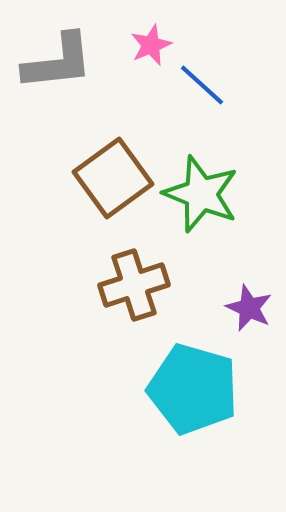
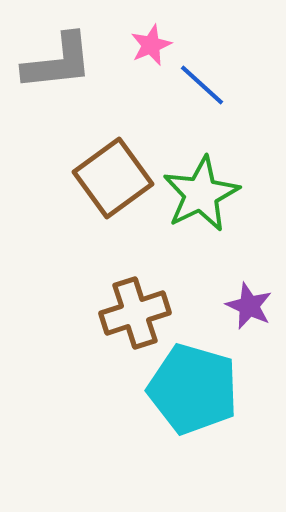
green star: rotated 24 degrees clockwise
brown cross: moved 1 px right, 28 px down
purple star: moved 2 px up
